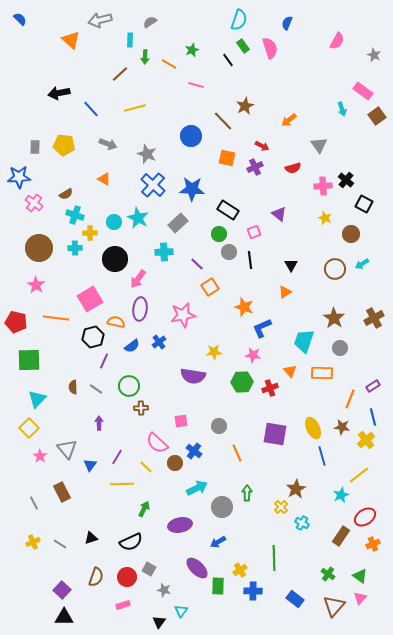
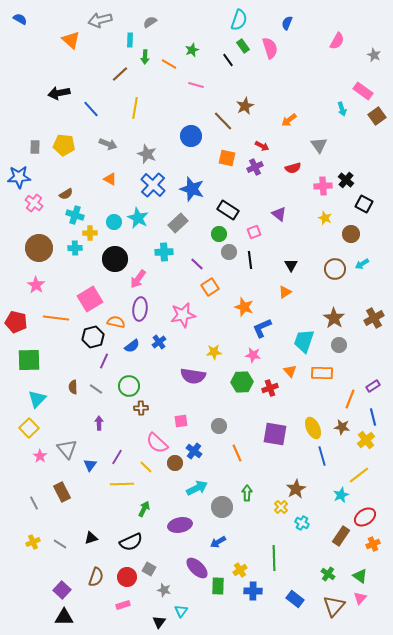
blue semicircle at (20, 19): rotated 16 degrees counterclockwise
yellow line at (135, 108): rotated 65 degrees counterclockwise
orange triangle at (104, 179): moved 6 px right
blue star at (192, 189): rotated 15 degrees clockwise
gray circle at (340, 348): moved 1 px left, 3 px up
